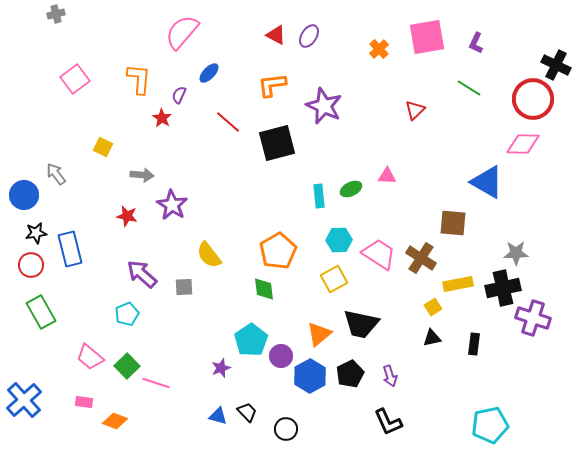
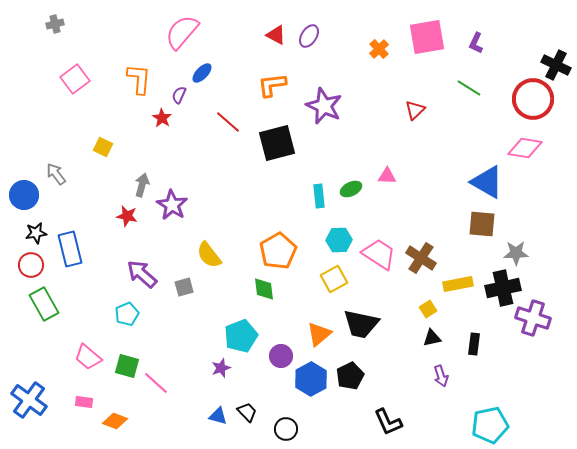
gray cross at (56, 14): moved 1 px left, 10 px down
blue ellipse at (209, 73): moved 7 px left
pink diamond at (523, 144): moved 2 px right, 4 px down; rotated 8 degrees clockwise
gray arrow at (142, 175): moved 10 px down; rotated 80 degrees counterclockwise
brown square at (453, 223): moved 29 px right, 1 px down
gray square at (184, 287): rotated 12 degrees counterclockwise
yellow square at (433, 307): moved 5 px left, 2 px down
green rectangle at (41, 312): moved 3 px right, 8 px up
cyan pentagon at (251, 340): moved 10 px left, 4 px up; rotated 12 degrees clockwise
pink trapezoid at (90, 357): moved 2 px left
green square at (127, 366): rotated 30 degrees counterclockwise
black pentagon at (350, 374): moved 2 px down
blue hexagon at (310, 376): moved 1 px right, 3 px down
purple arrow at (390, 376): moved 51 px right
pink line at (156, 383): rotated 24 degrees clockwise
blue cross at (24, 400): moved 5 px right; rotated 12 degrees counterclockwise
